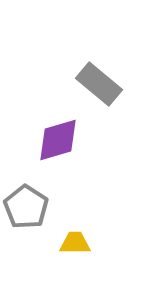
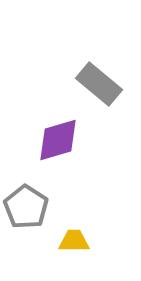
yellow trapezoid: moved 1 px left, 2 px up
